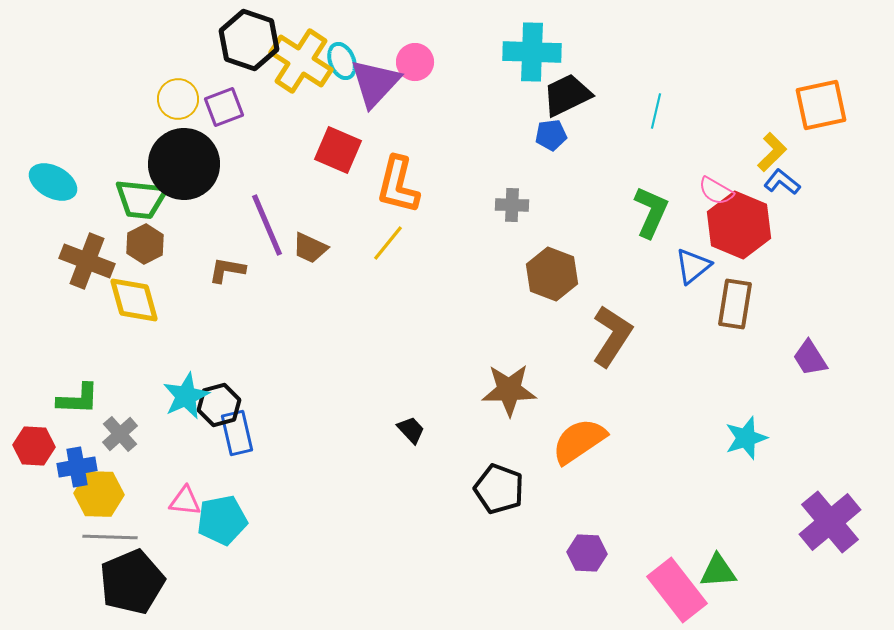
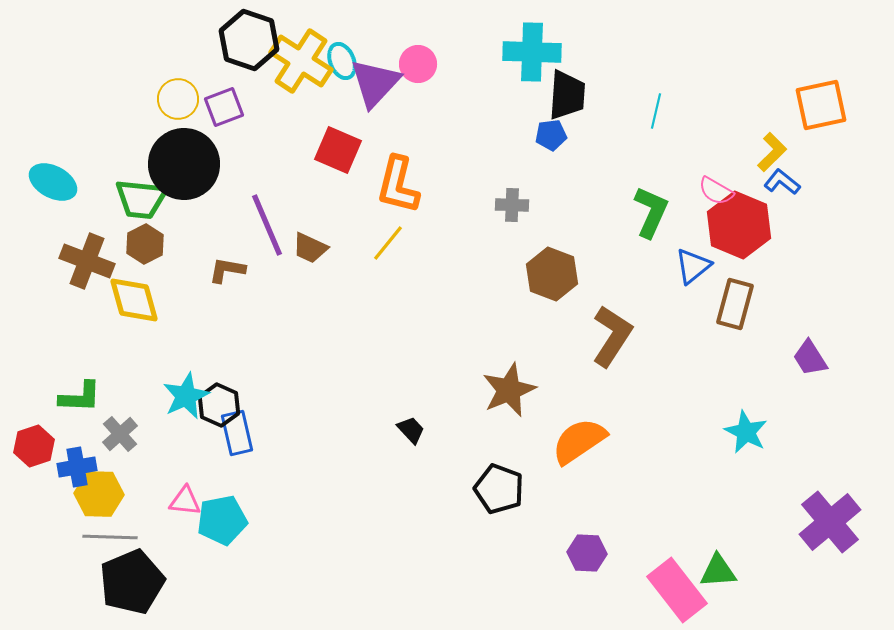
pink circle at (415, 62): moved 3 px right, 2 px down
black trapezoid at (567, 95): rotated 120 degrees clockwise
brown rectangle at (735, 304): rotated 6 degrees clockwise
brown star at (509, 390): rotated 22 degrees counterclockwise
green L-shape at (78, 399): moved 2 px right, 2 px up
black hexagon at (219, 405): rotated 21 degrees counterclockwise
cyan star at (746, 438): moved 6 px up; rotated 27 degrees counterclockwise
red hexagon at (34, 446): rotated 21 degrees counterclockwise
